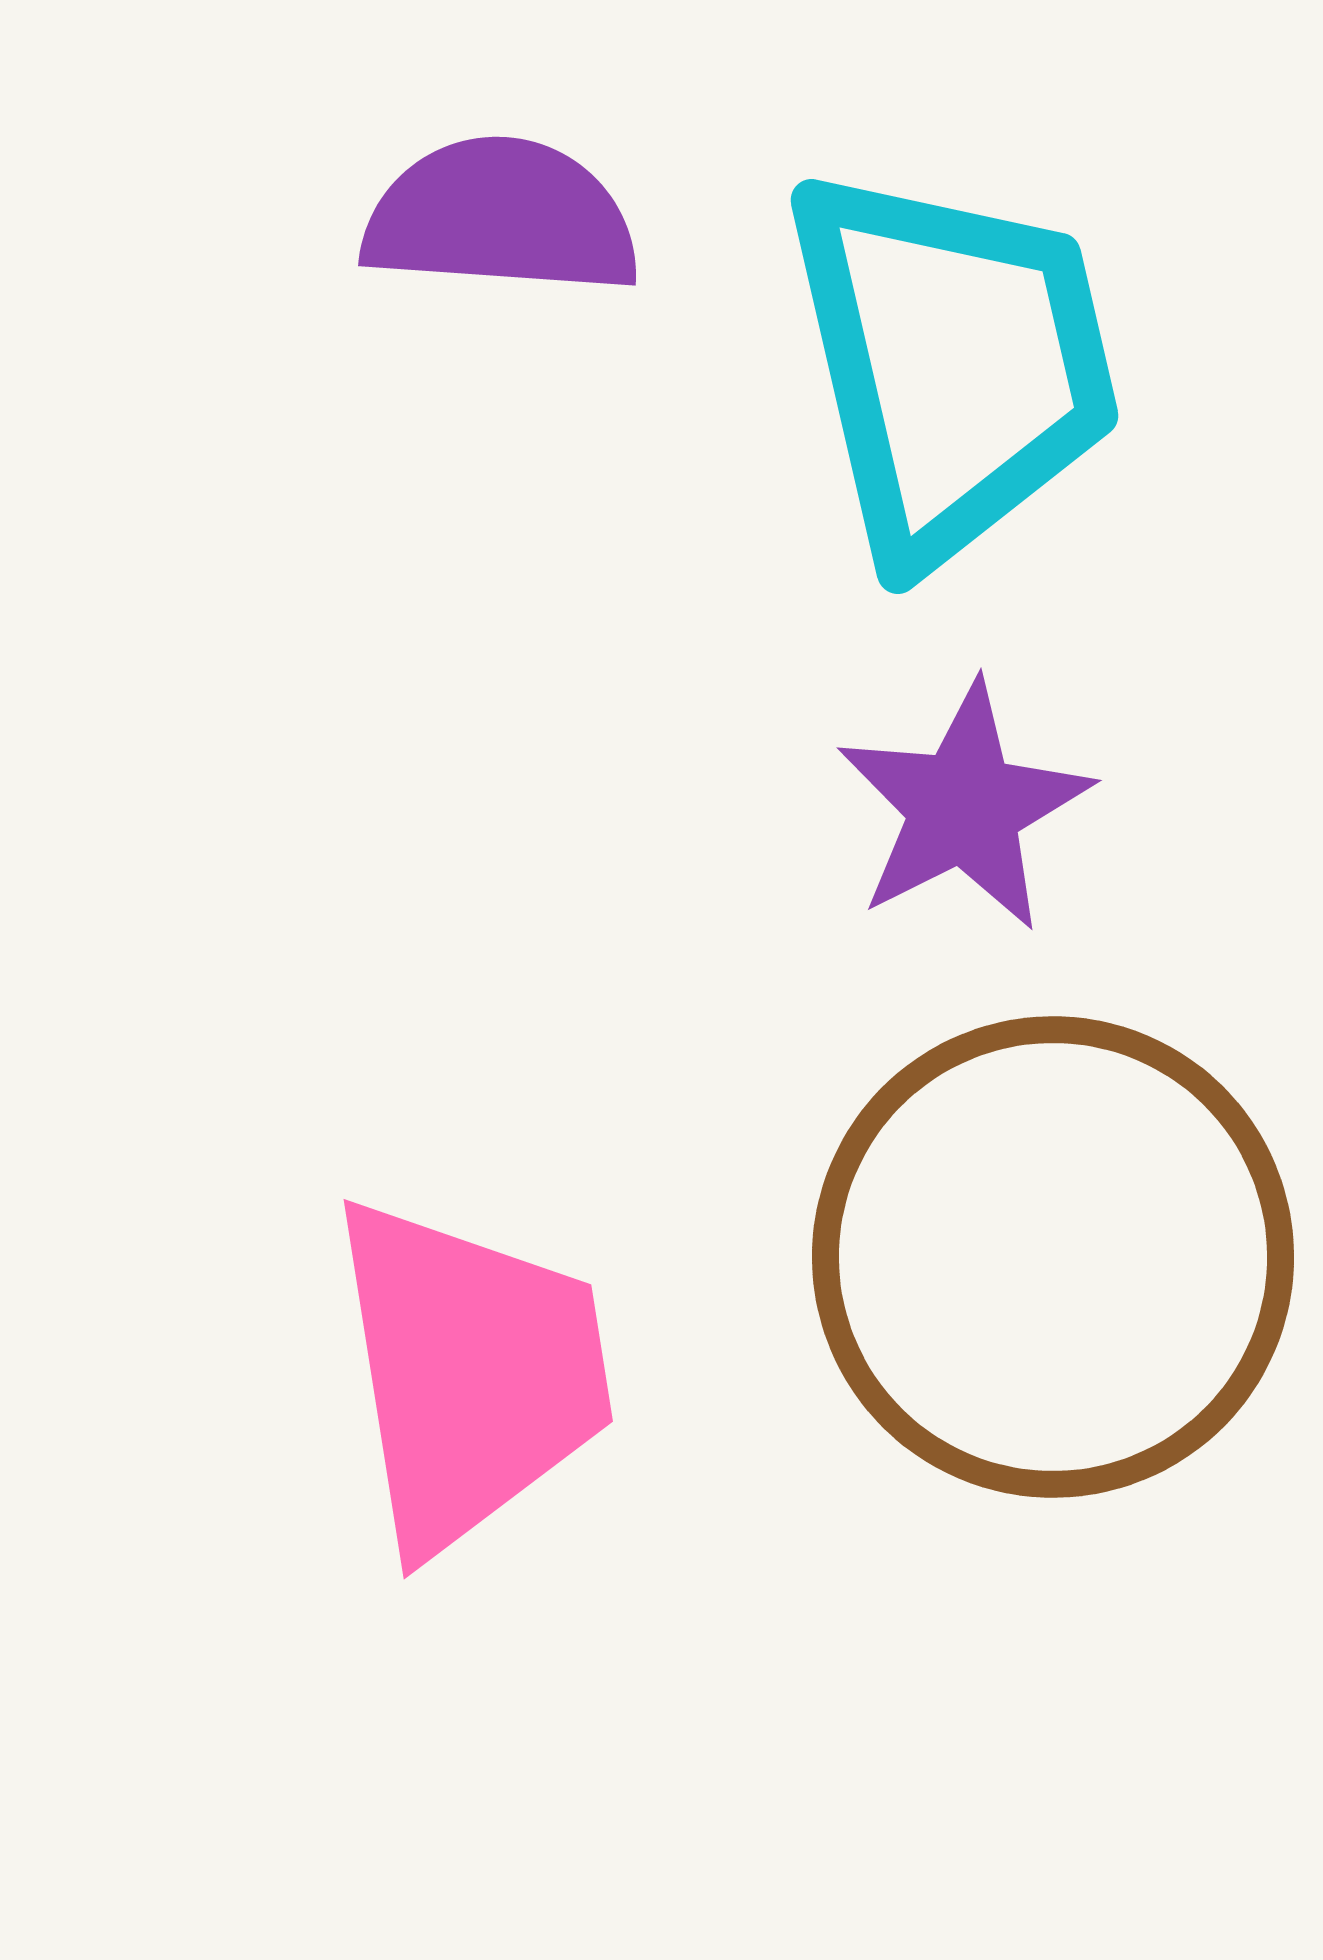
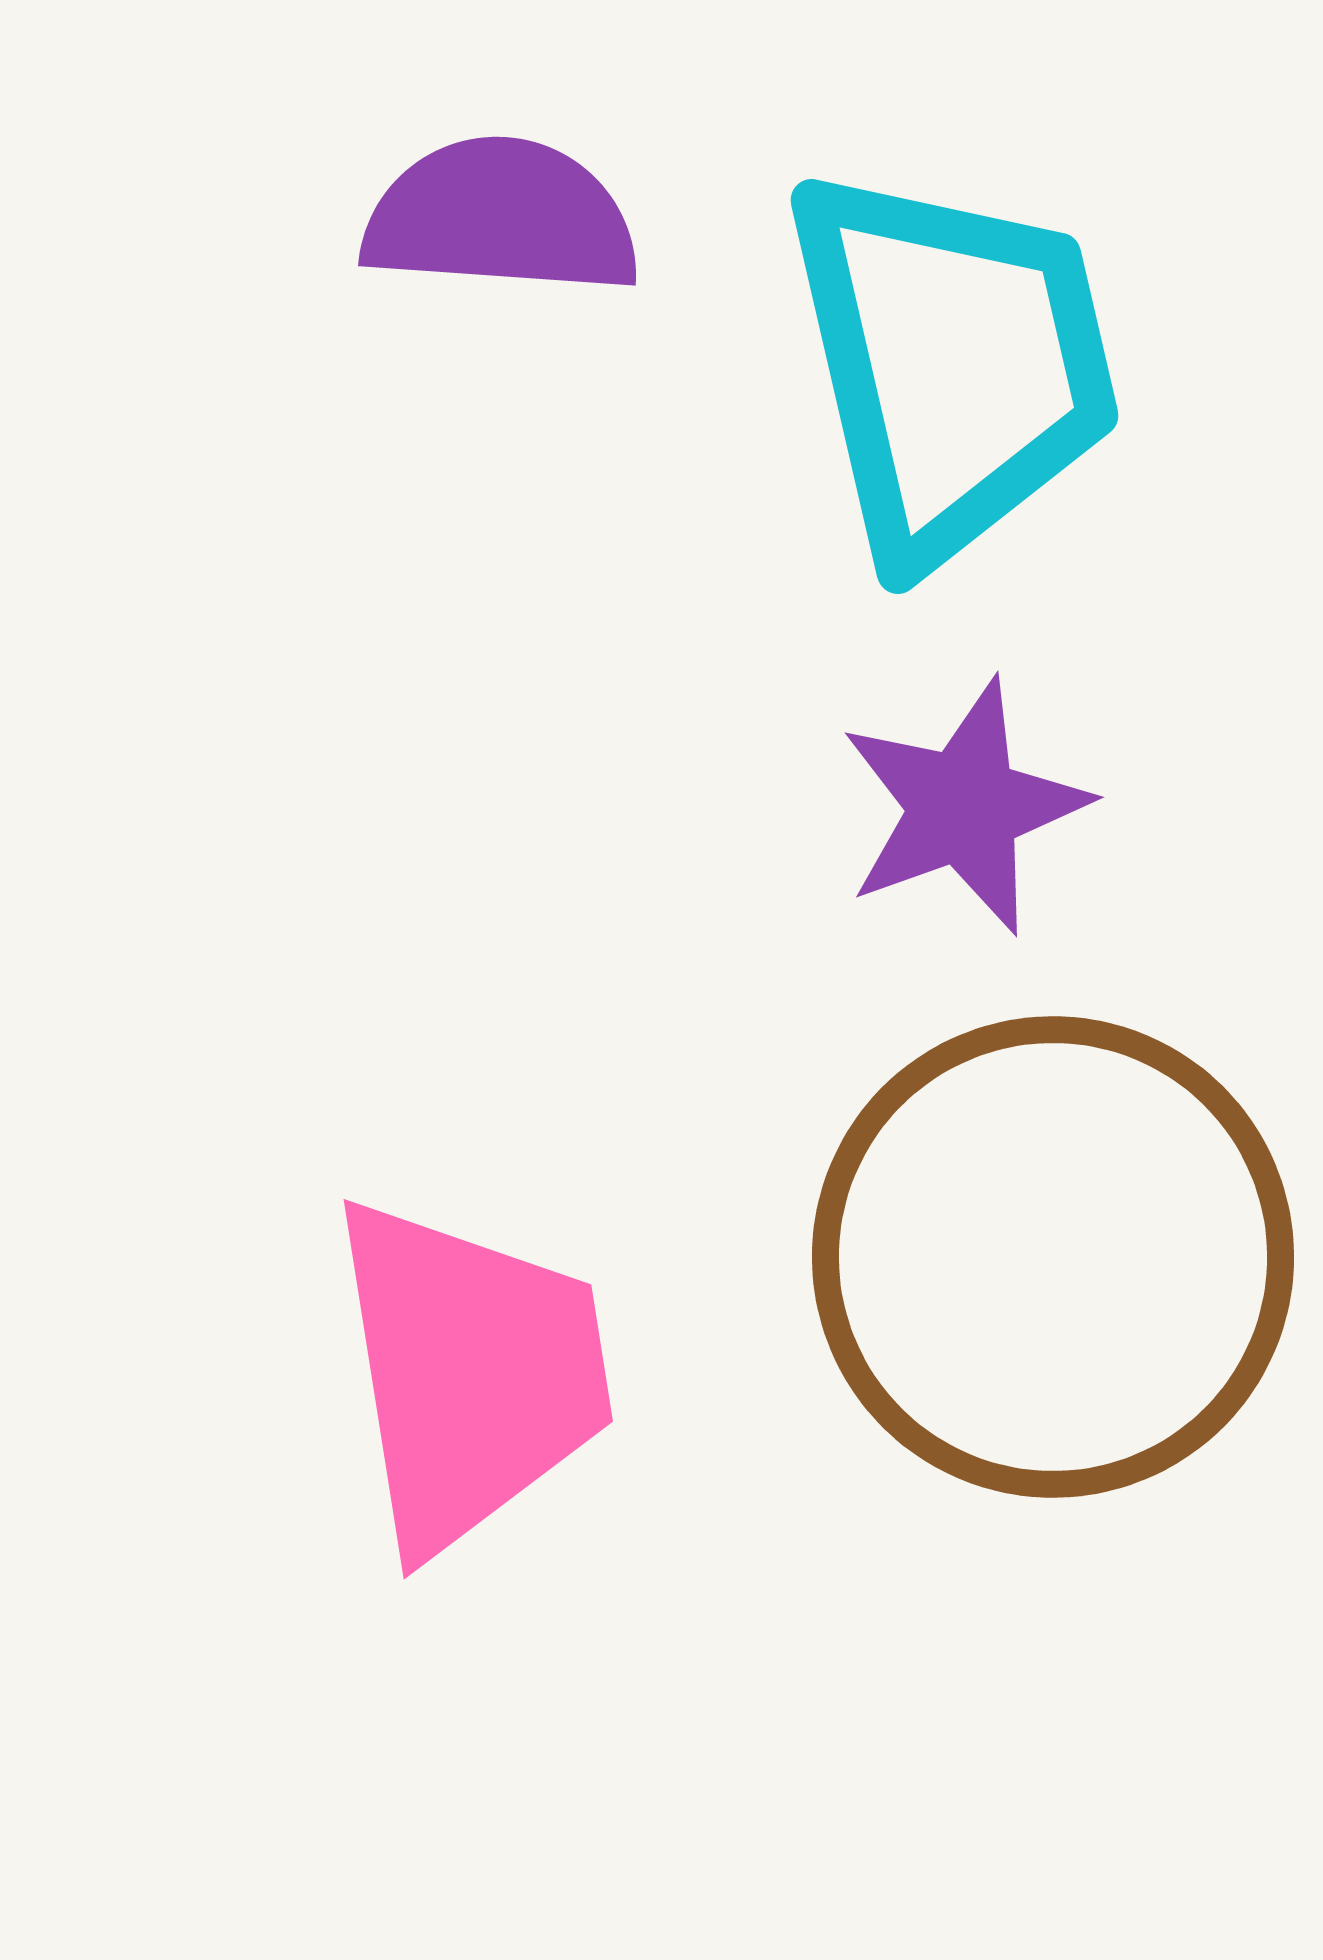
purple star: rotated 7 degrees clockwise
